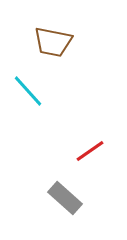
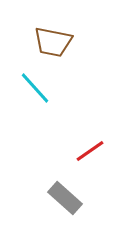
cyan line: moved 7 px right, 3 px up
